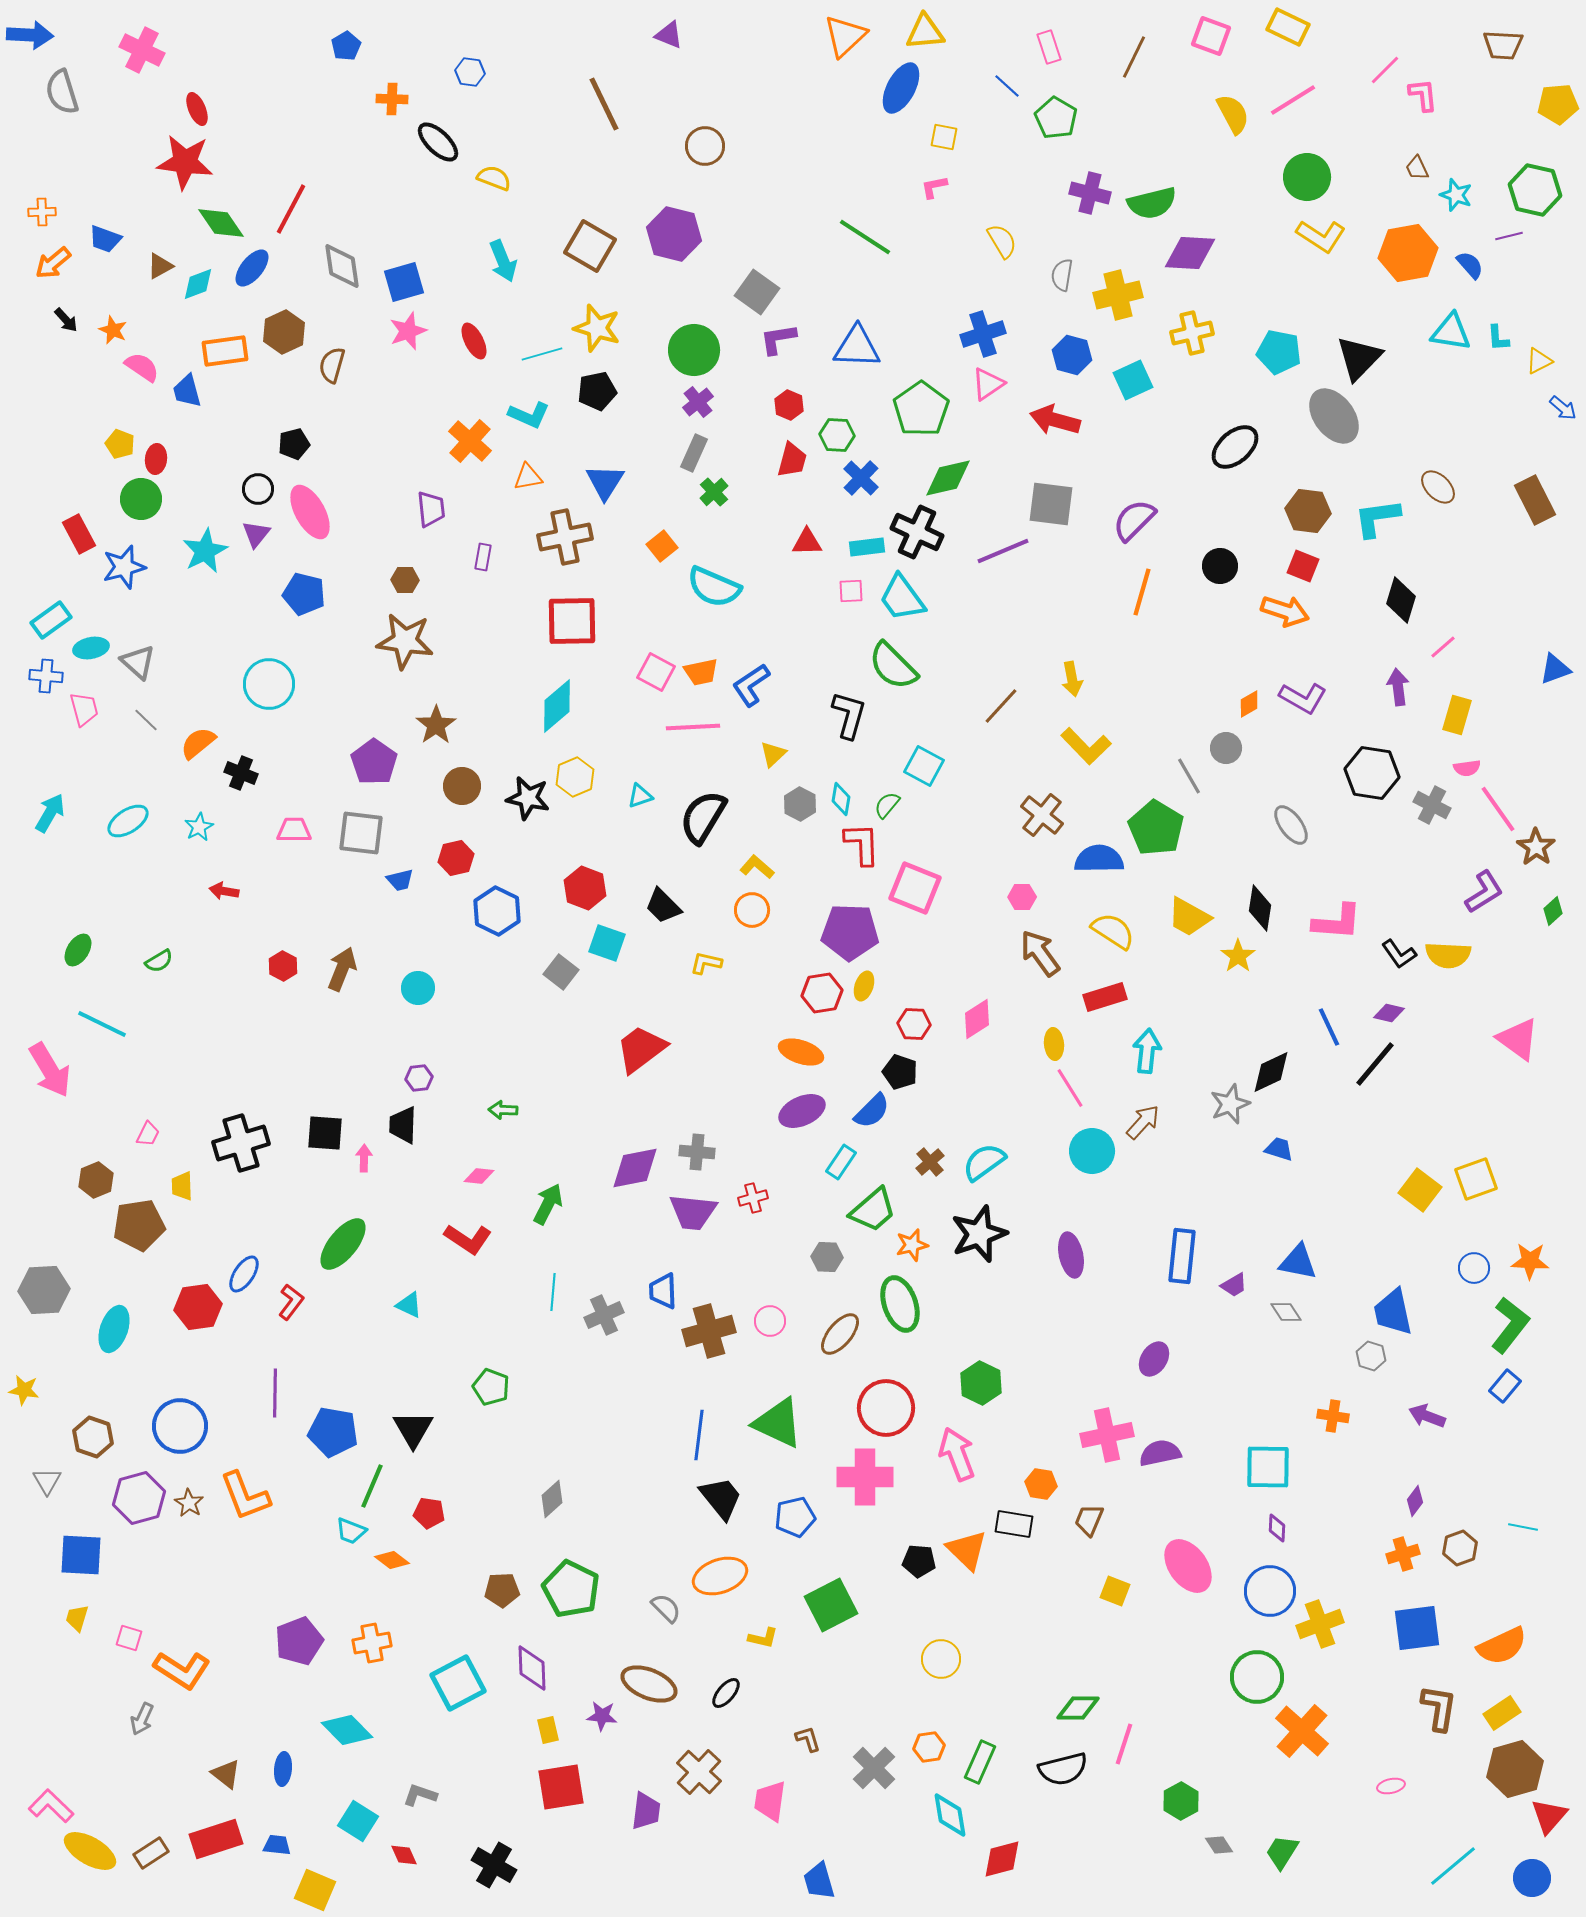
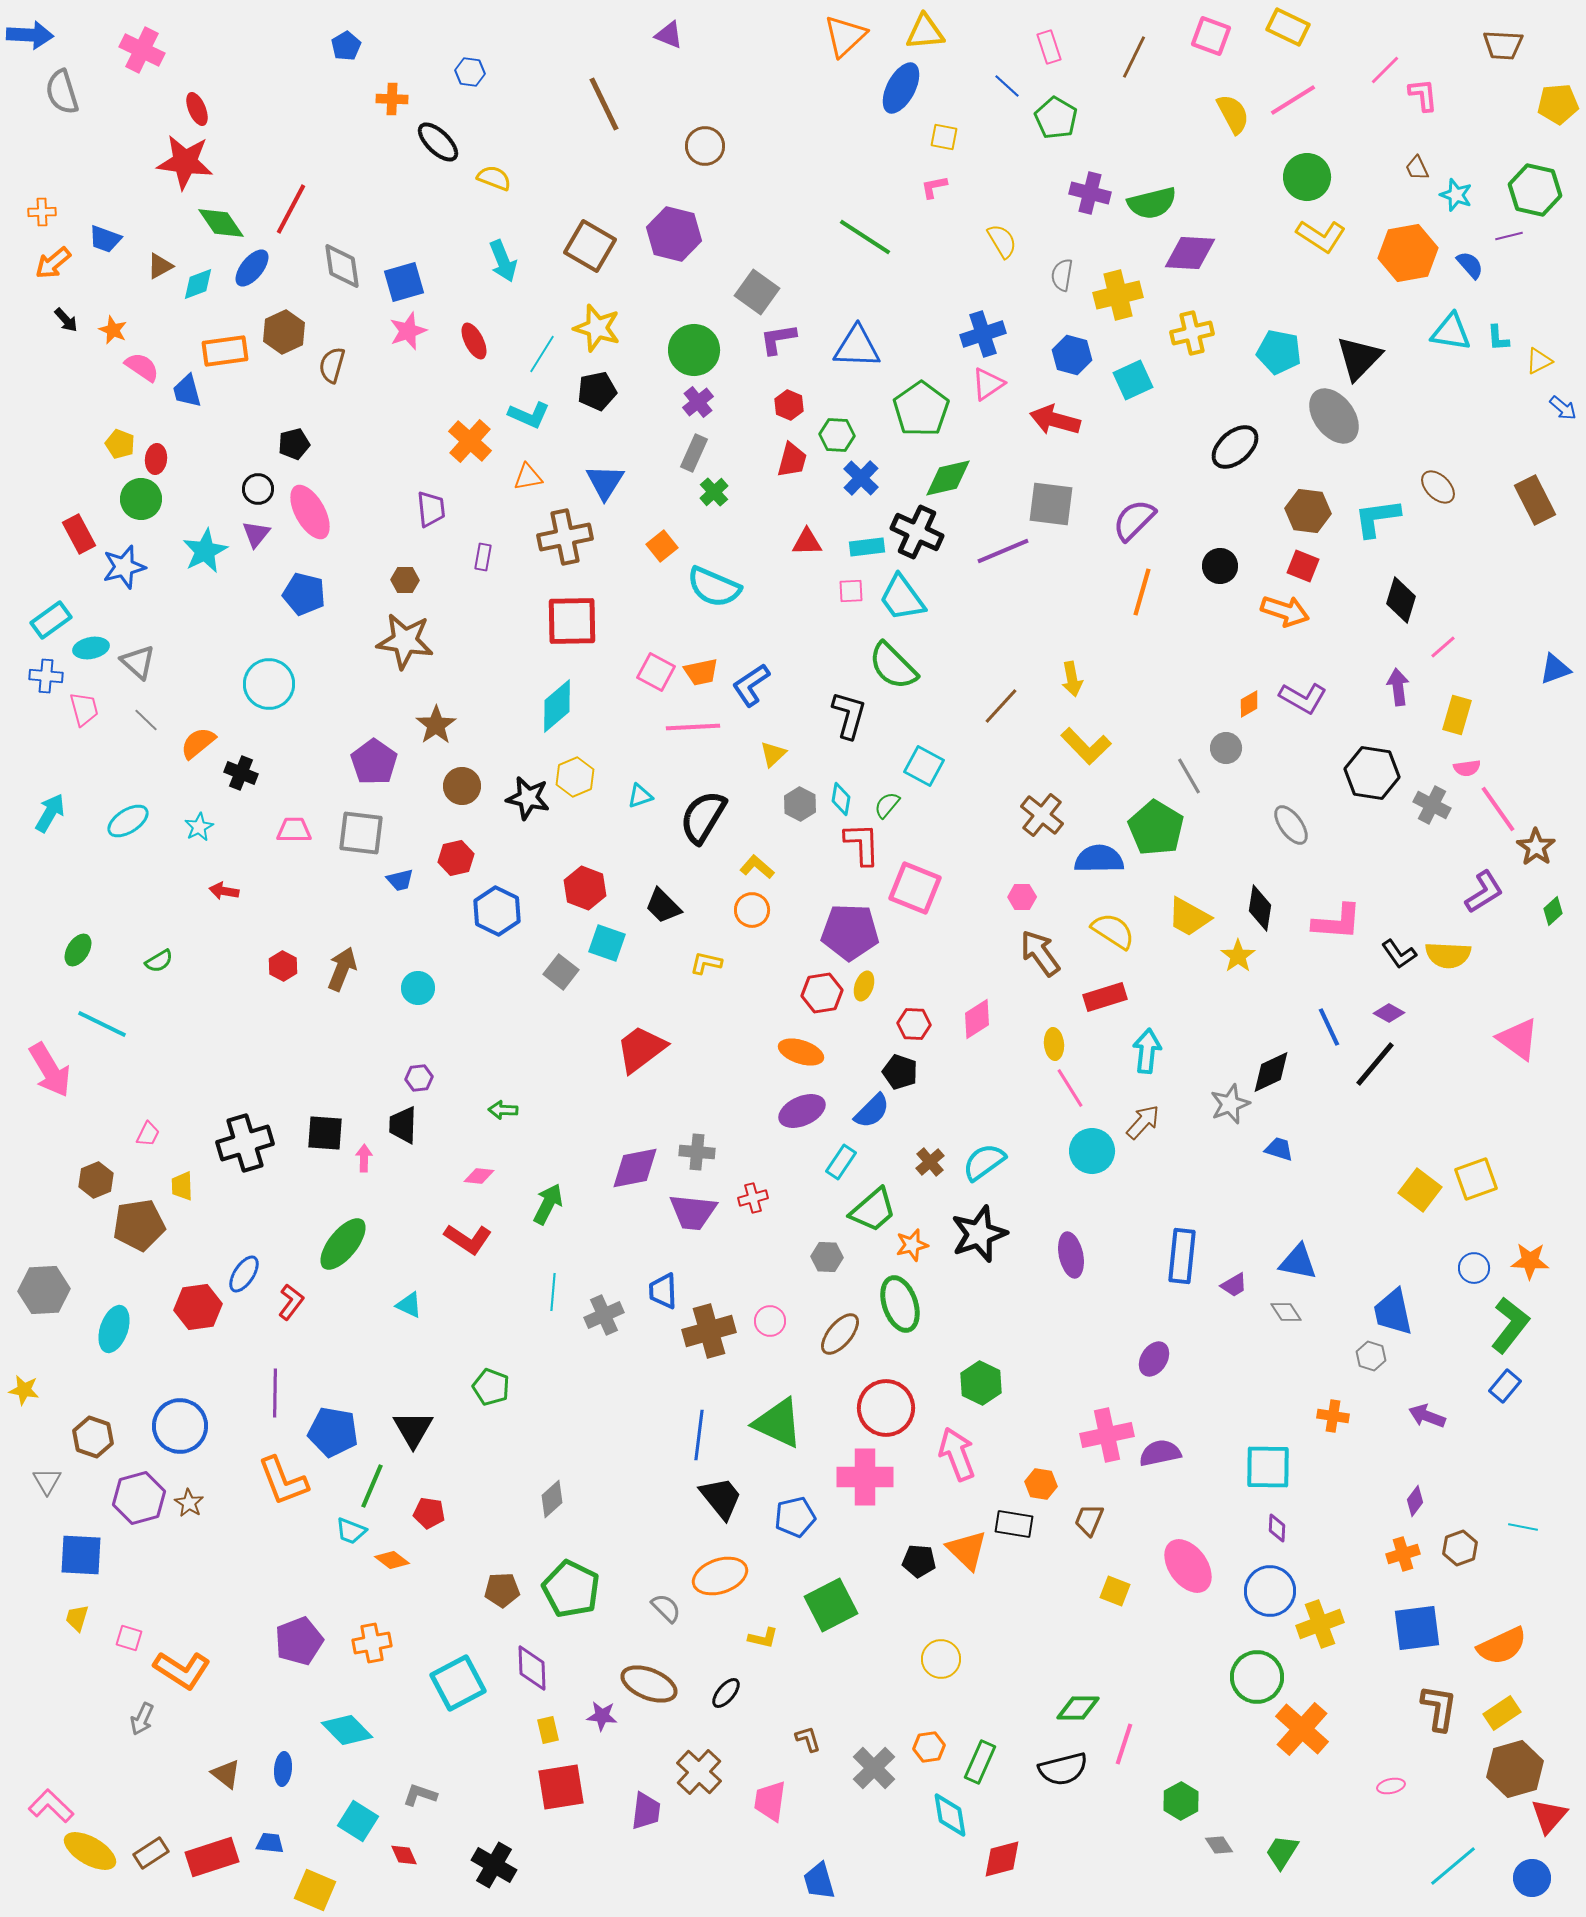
cyan line at (542, 354): rotated 42 degrees counterclockwise
purple diamond at (1389, 1013): rotated 16 degrees clockwise
black cross at (241, 1143): moved 4 px right
orange L-shape at (245, 1496): moved 38 px right, 15 px up
orange cross at (1302, 1731): moved 2 px up
red rectangle at (216, 1839): moved 4 px left, 18 px down
blue trapezoid at (277, 1845): moved 7 px left, 2 px up
